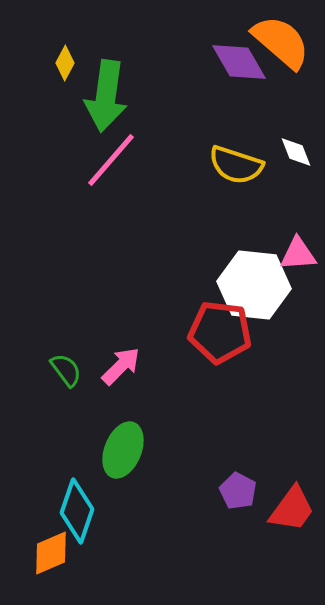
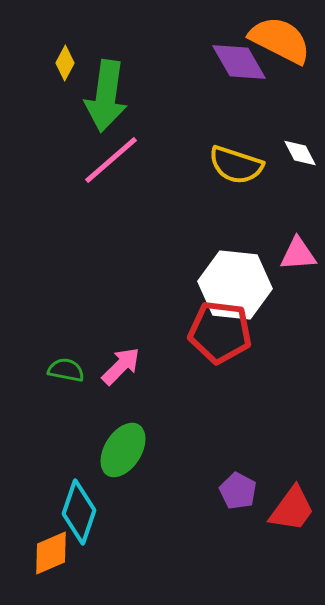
orange semicircle: moved 1 px left, 2 px up; rotated 14 degrees counterclockwise
white diamond: moved 4 px right, 1 px down; rotated 6 degrees counterclockwise
pink line: rotated 8 degrees clockwise
white hexagon: moved 19 px left
green semicircle: rotated 42 degrees counterclockwise
green ellipse: rotated 10 degrees clockwise
cyan diamond: moved 2 px right, 1 px down
